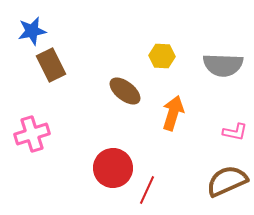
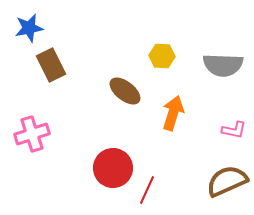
blue star: moved 3 px left, 3 px up
pink L-shape: moved 1 px left, 2 px up
